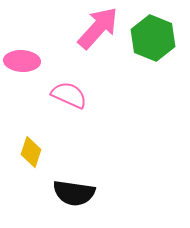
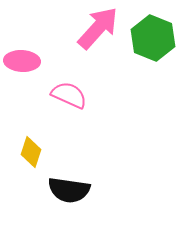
black semicircle: moved 5 px left, 3 px up
